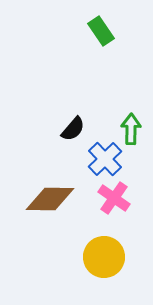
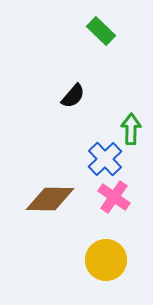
green rectangle: rotated 12 degrees counterclockwise
black semicircle: moved 33 px up
pink cross: moved 1 px up
yellow circle: moved 2 px right, 3 px down
